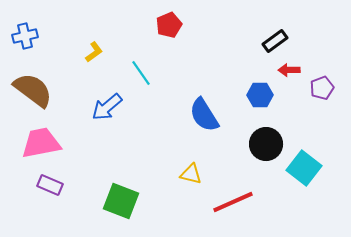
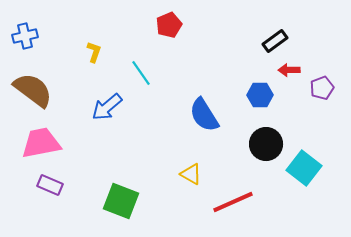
yellow L-shape: rotated 35 degrees counterclockwise
yellow triangle: rotated 15 degrees clockwise
